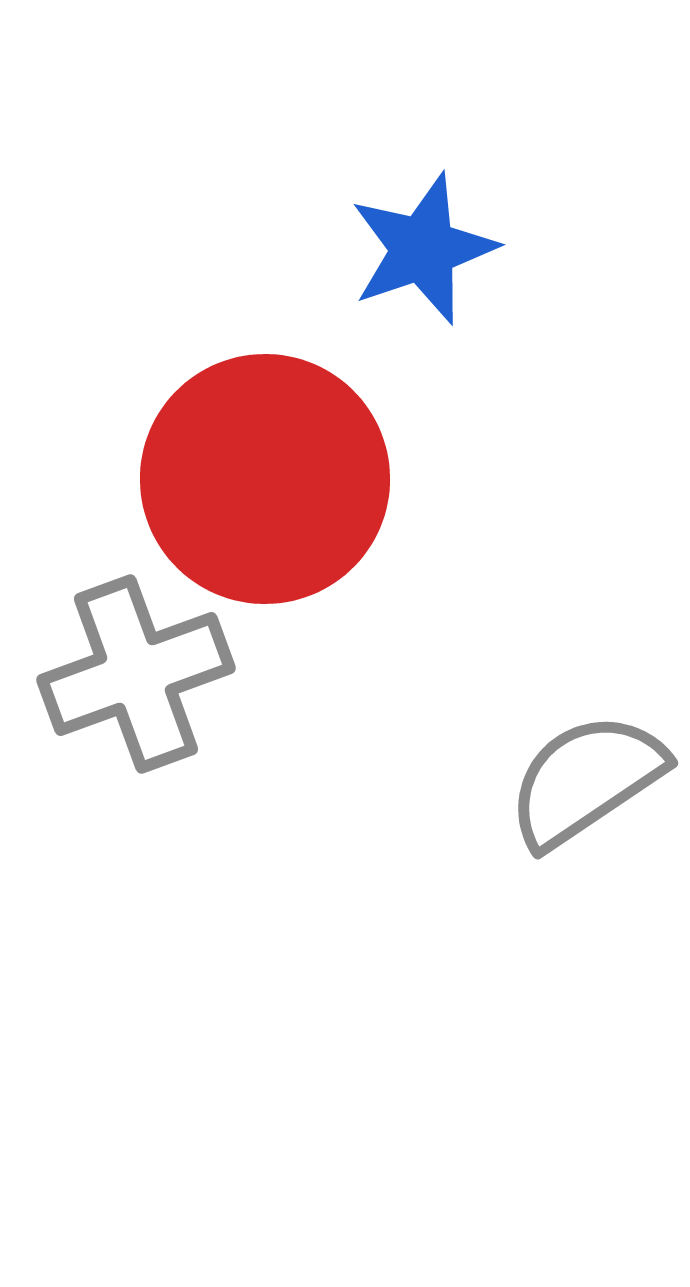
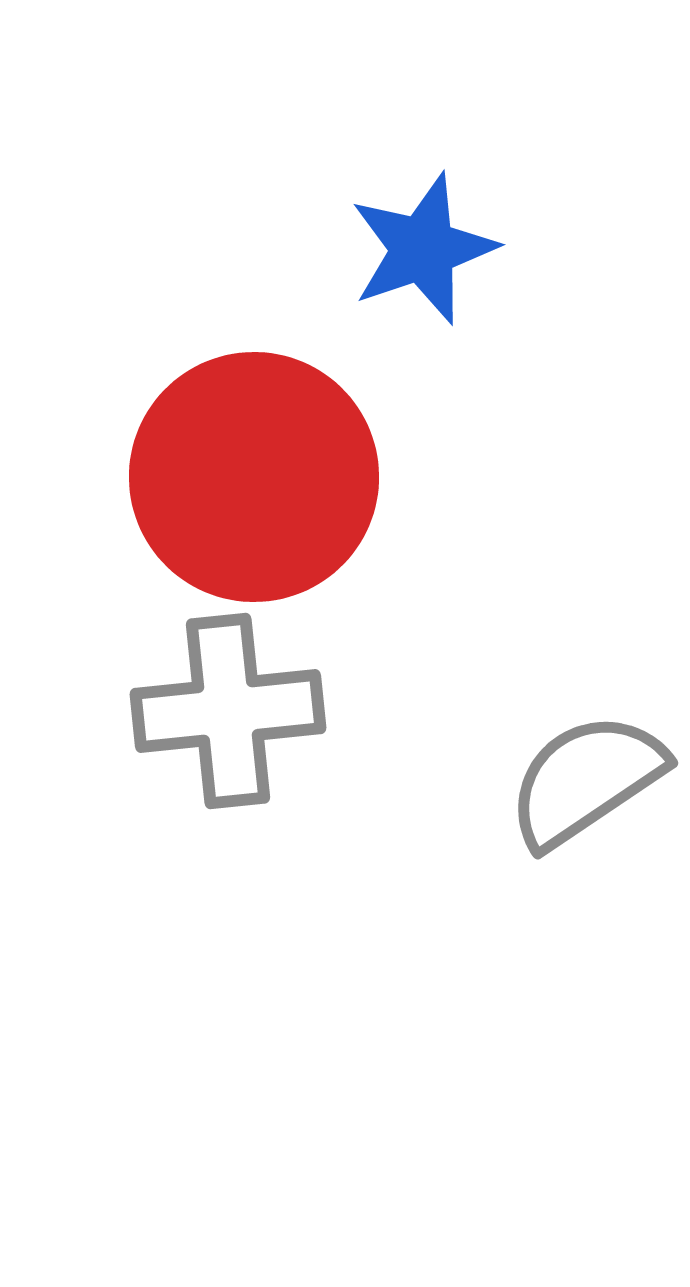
red circle: moved 11 px left, 2 px up
gray cross: moved 92 px right, 37 px down; rotated 14 degrees clockwise
